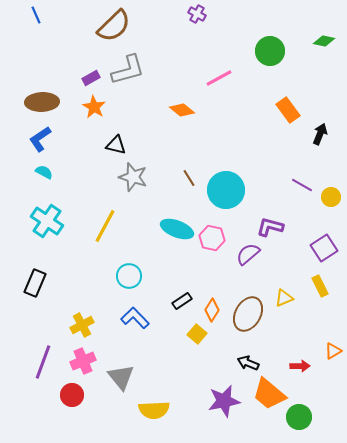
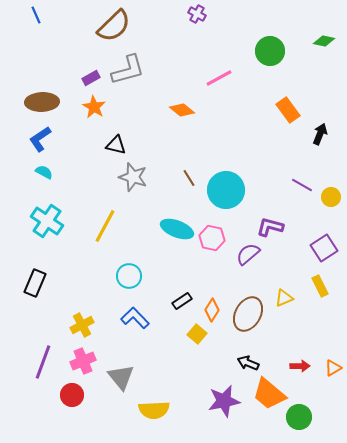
orange triangle at (333, 351): moved 17 px down
